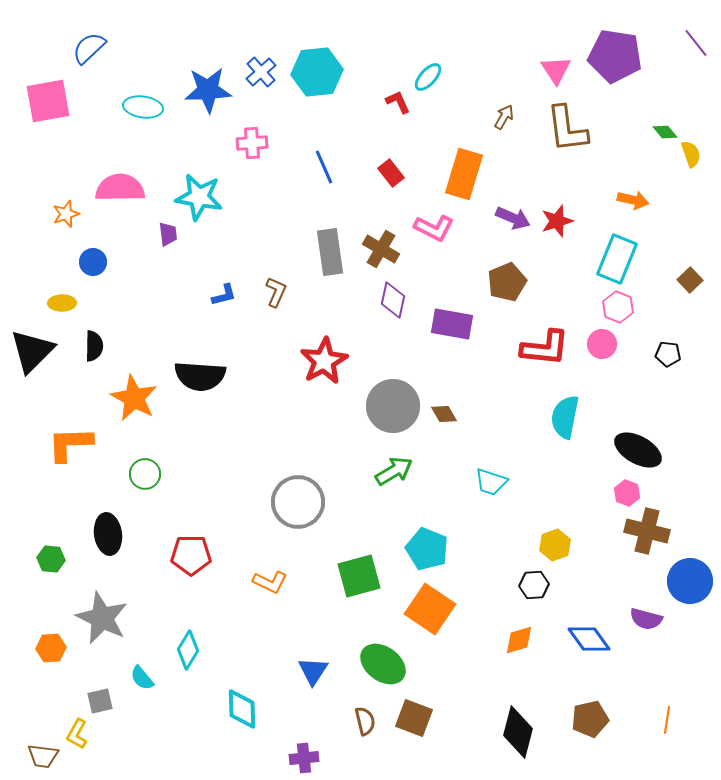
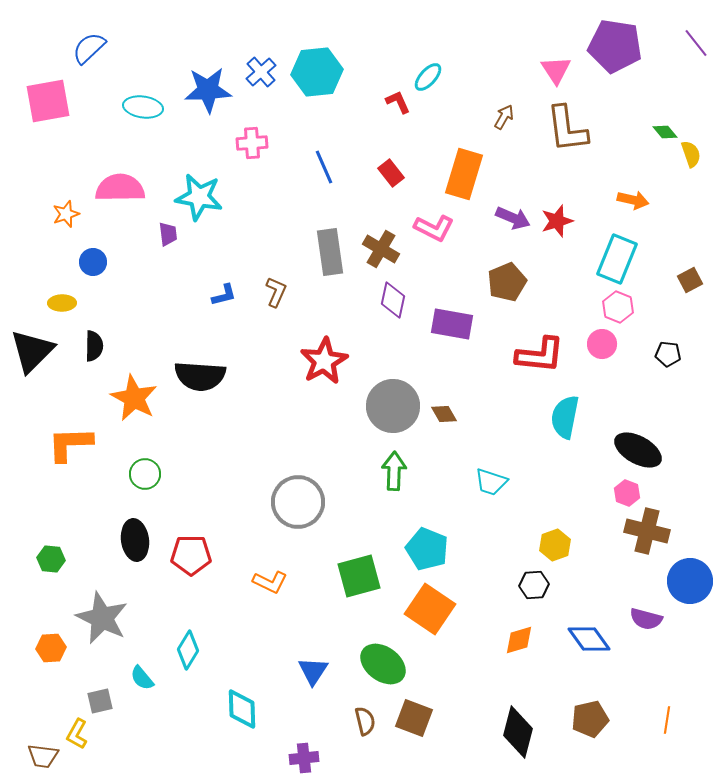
purple pentagon at (615, 56): moved 10 px up
brown square at (690, 280): rotated 15 degrees clockwise
red L-shape at (545, 348): moved 5 px left, 7 px down
green arrow at (394, 471): rotated 57 degrees counterclockwise
black ellipse at (108, 534): moved 27 px right, 6 px down
